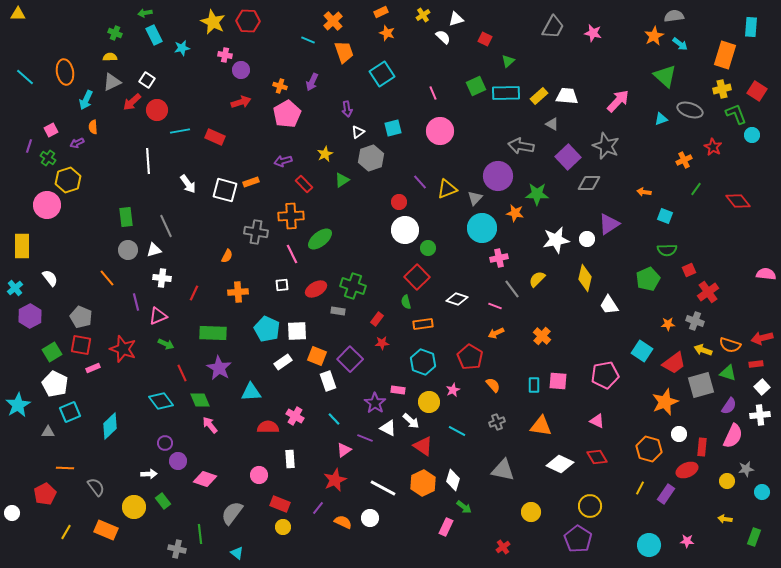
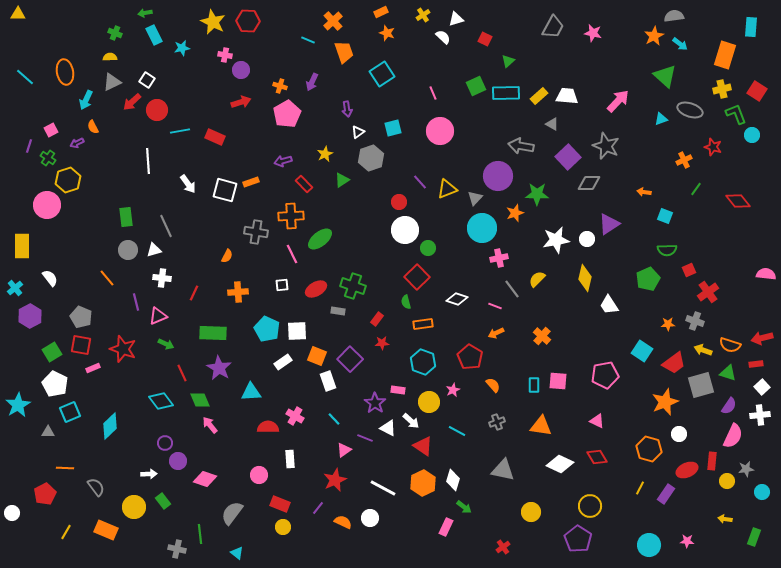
orange semicircle at (93, 127): rotated 24 degrees counterclockwise
red star at (713, 147): rotated 12 degrees counterclockwise
orange star at (515, 213): rotated 30 degrees counterclockwise
red rectangle at (702, 447): moved 10 px right, 14 px down
